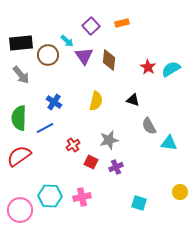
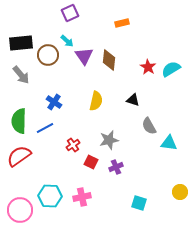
purple square: moved 21 px left, 13 px up; rotated 18 degrees clockwise
green semicircle: moved 3 px down
